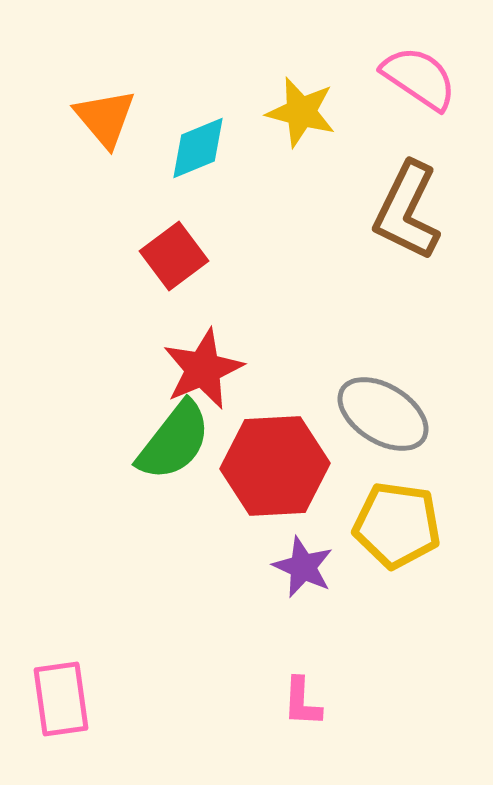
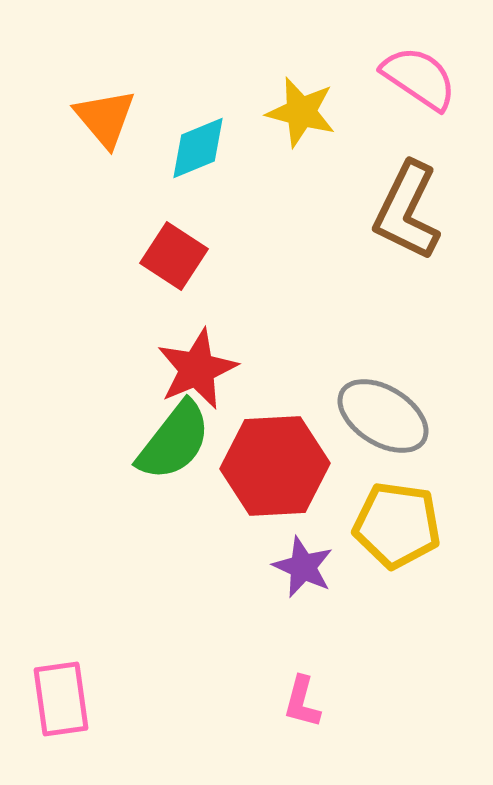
red square: rotated 20 degrees counterclockwise
red star: moved 6 px left
gray ellipse: moved 2 px down
pink L-shape: rotated 12 degrees clockwise
